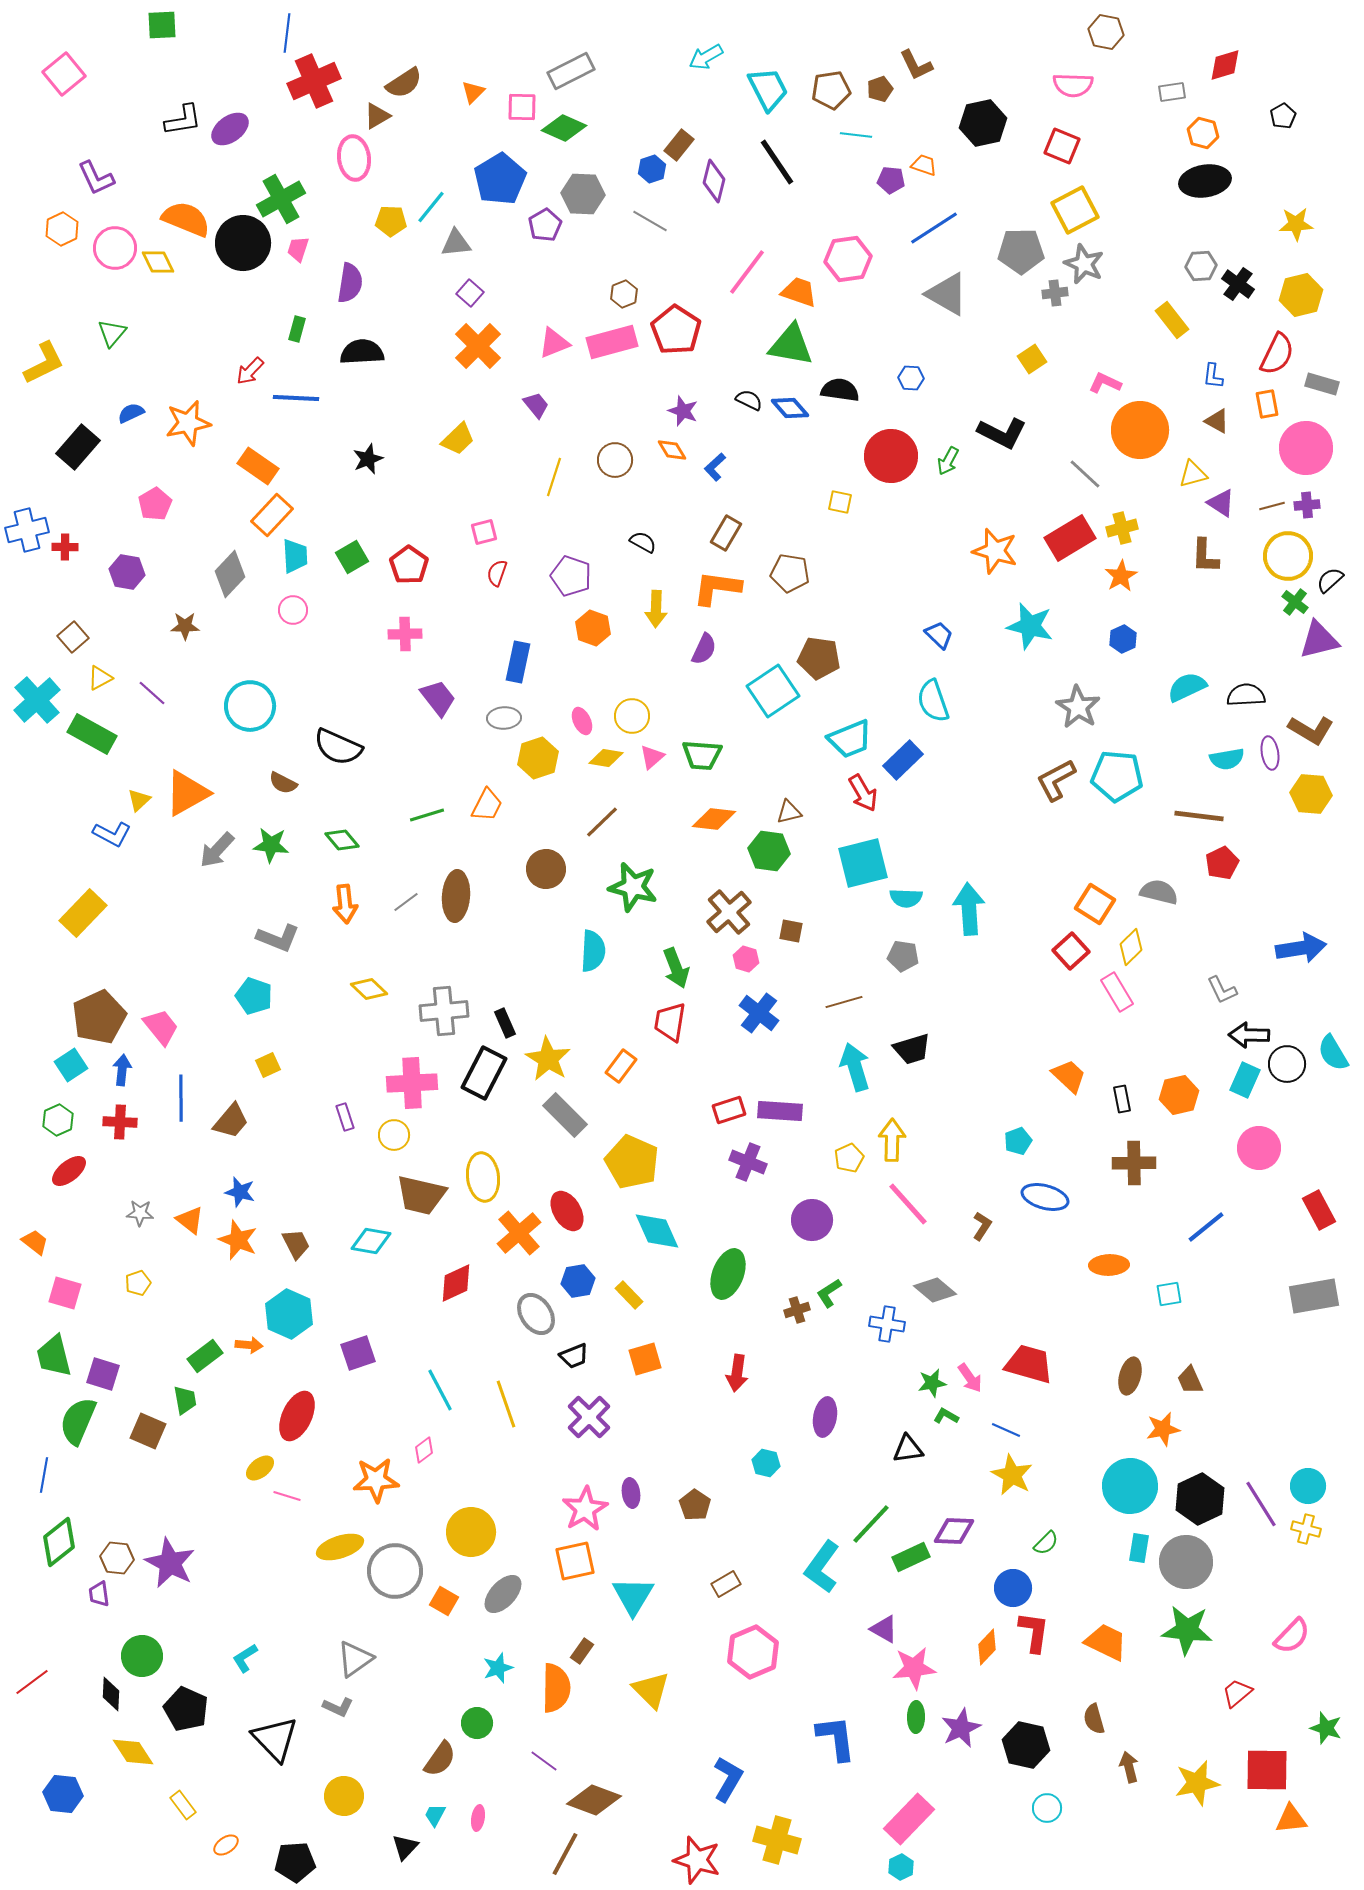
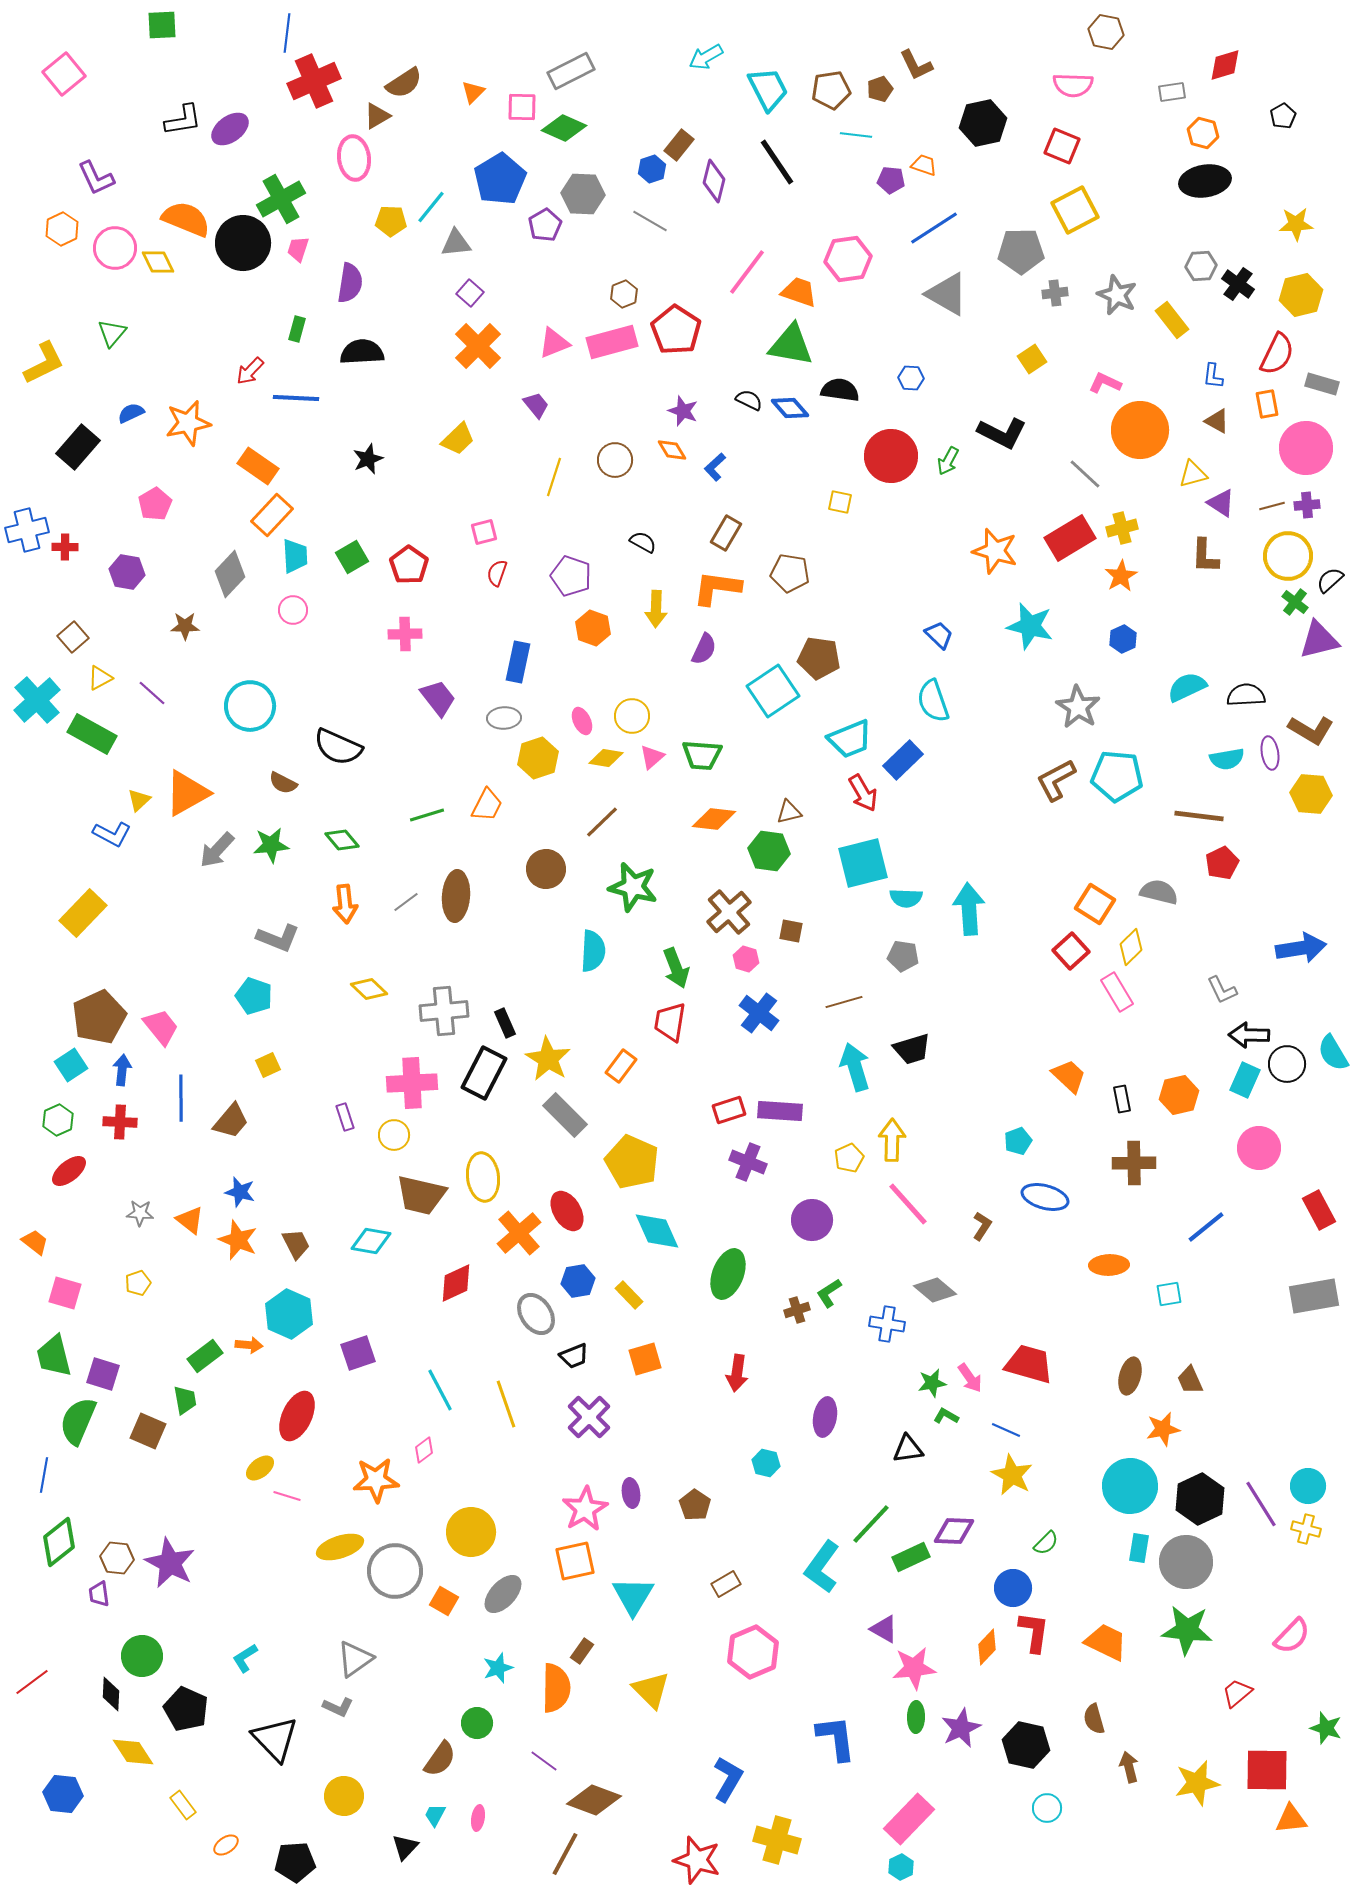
gray star at (1084, 264): moved 33 px right, 31 px down
green star at (271, 845): rotated 12 degrees counterclockwise
